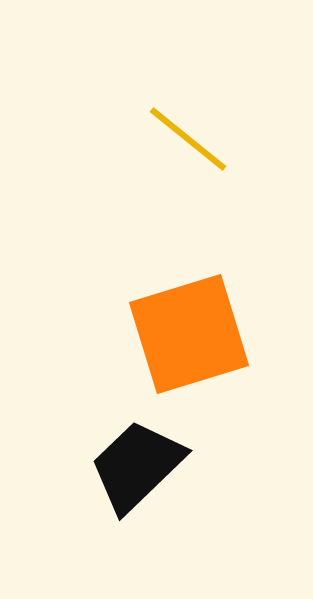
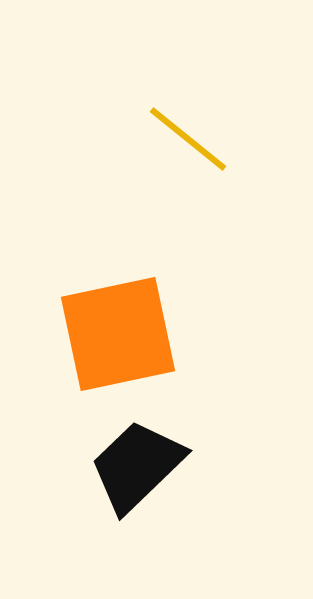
orange square: moved 71 px left; rotated 5 degrees clockwise
